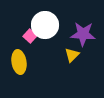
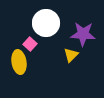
white circle: moved 1 px right, 2 px up
pink square: moved 8 px down
yellow triangle: moved 1 px left
